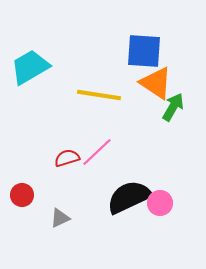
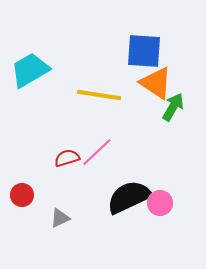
cyan trapezoid: moved 3 px down
